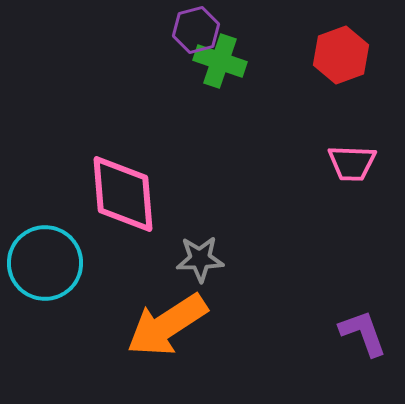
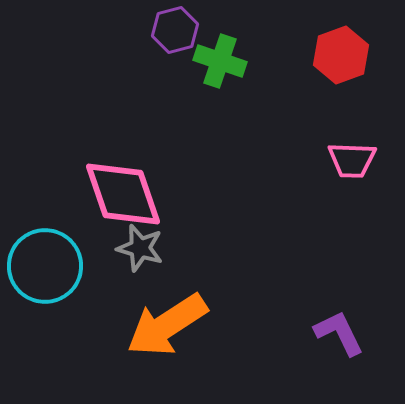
purple hexagon: moved 21 px left
pink trapezoid: moved 3 px up
pink diamond: rotated 14 degrees counterclockwise
gray star: moved 60 px left, 11 px up; rotated 18 degrees clockwise
cyan circle: moved 3 px down
purple L-shape: moved 24 px left; rotated 6 degrees counterclockwise
